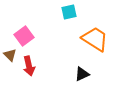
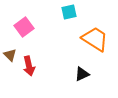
pink square: moved 9 px up
